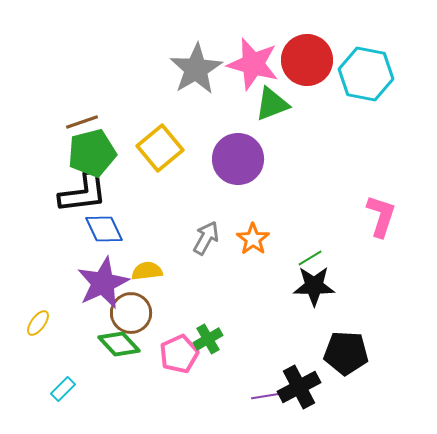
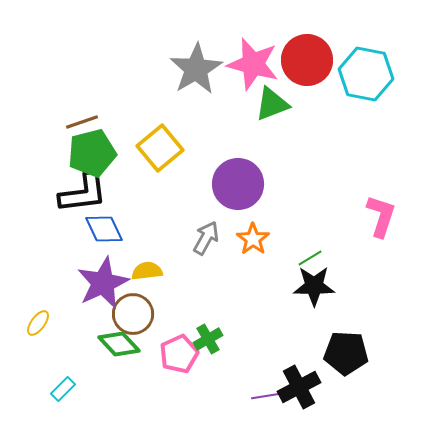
purple circle: moved 25 px down
brown circle: moved 2 px right, 1 px down
